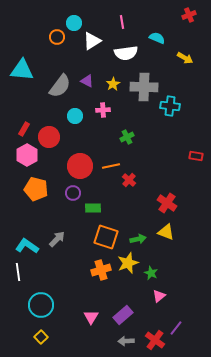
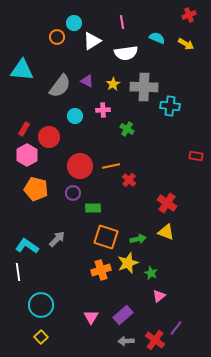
yellow arrow at (185, 58): moved 1 px right, 14 px up
green cross at (127, 137): moved 8 px up; rotated 32 degrees counterclockwise
